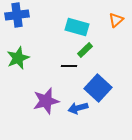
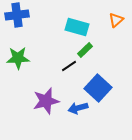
green star: rotated 20 degrees clockwise
black line: rotated 35 degrees counterclockwise
